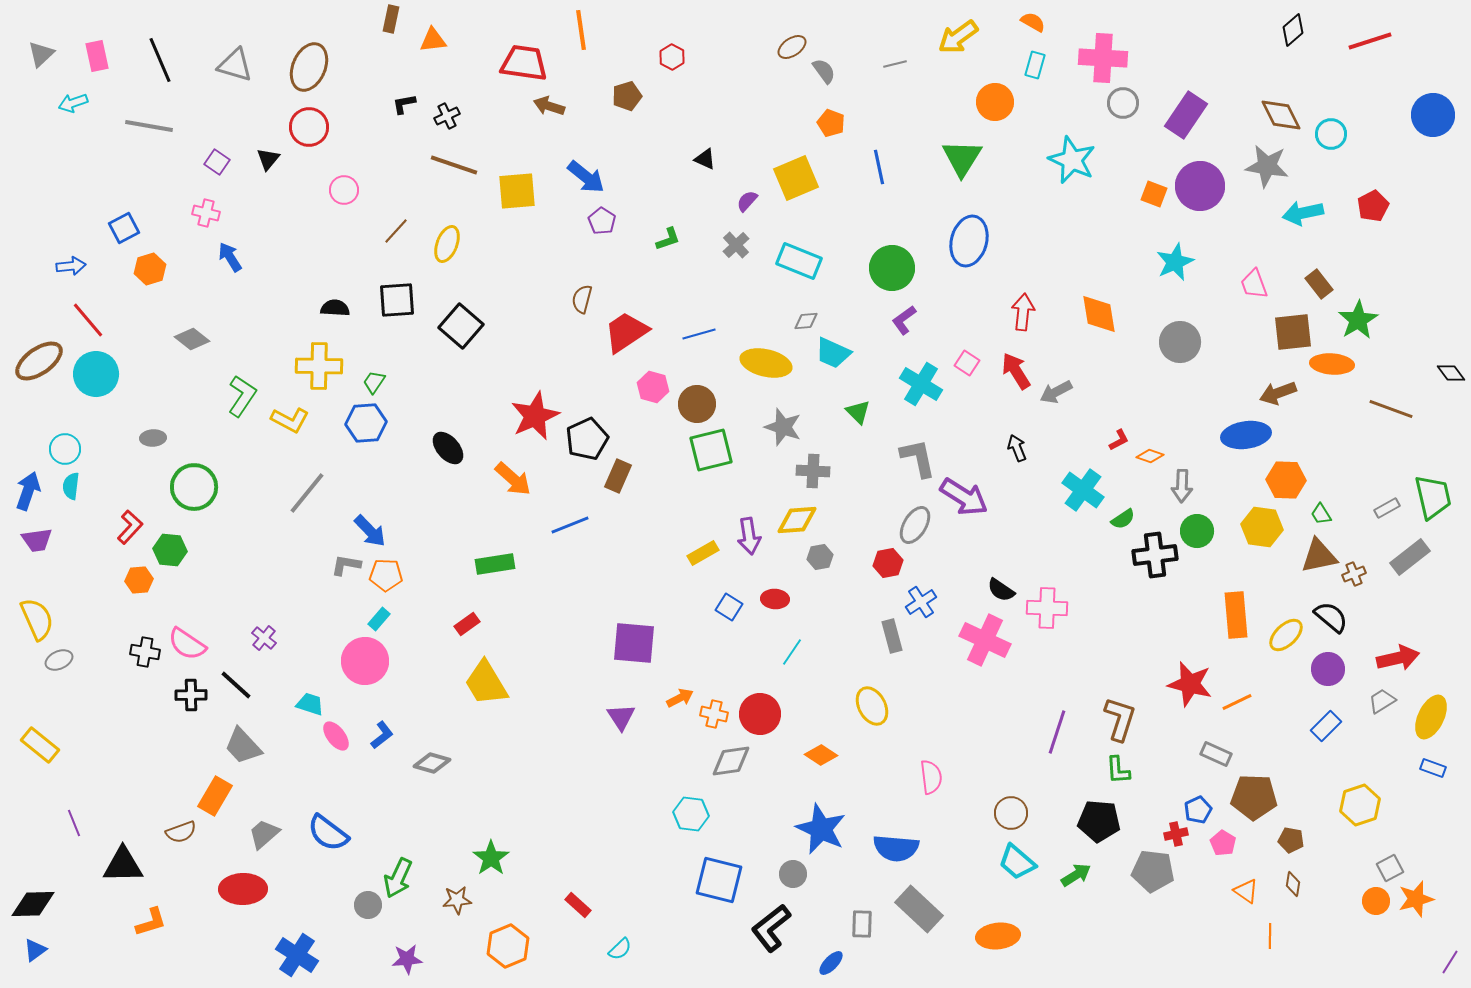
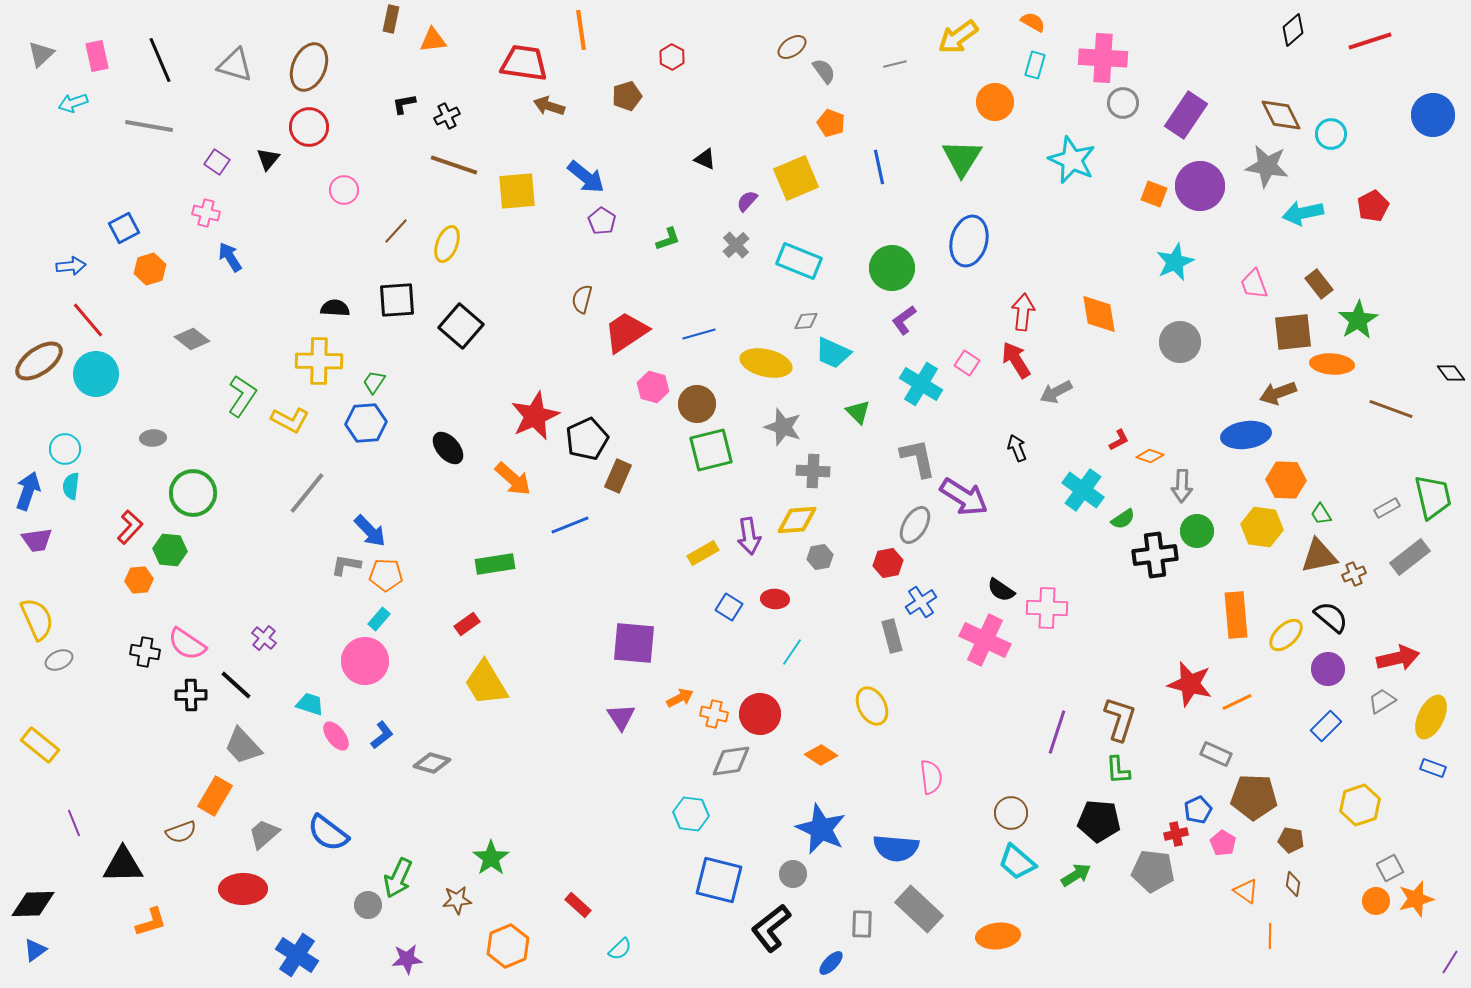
yellow cross at (319, 366): moved 5 px up
red arrow at (1016, 371): moved 11 px up
green circle at (194, 487): moved 1 px left, 6 px down
